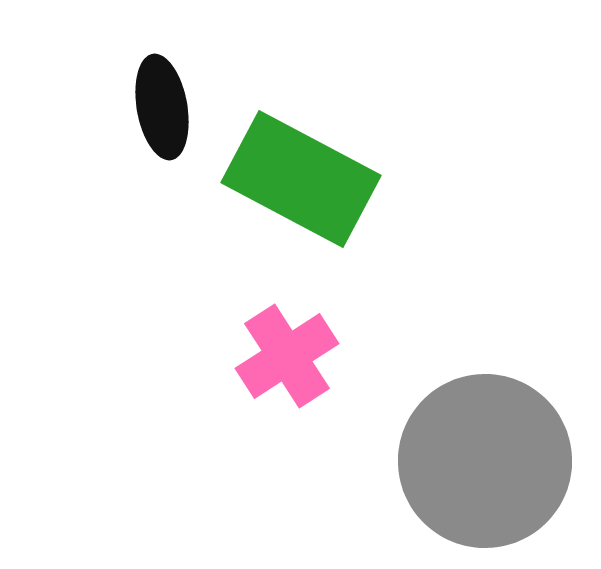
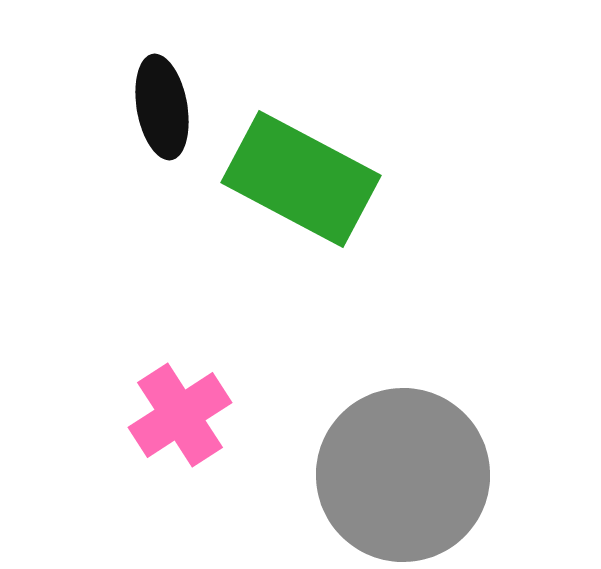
pink cross: moved 107 px left, 59 px down
gray circle: moved 82 px left, 14 px down
